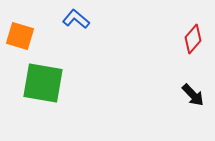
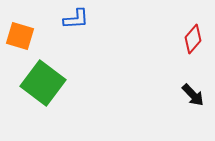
blue L-shape: rotated 136 degrees clockwise
green square: rotated 27 degrees clockwise
